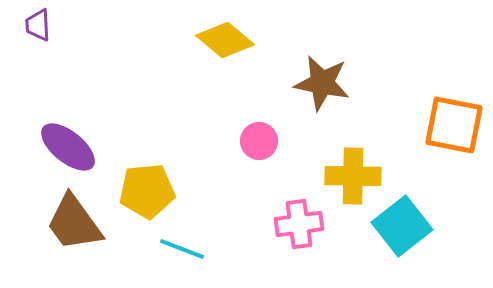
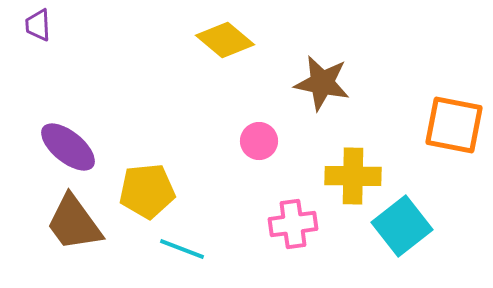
pink cross: moved 6 px left
